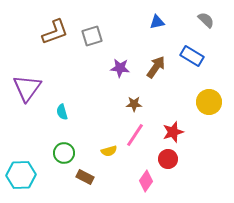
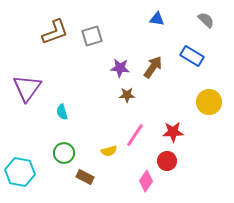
blue triangle: moved 3 px up; rotated 21 degrees clockwise
brown arrow: moved 3 px left
brown star: moved 7 px left, 9 px up
red star: rotated 15 degrees clockwise
red circle: moved 1 px left, 2 px down
cyan hexagon: moved 1 px left, 3 px up; rotated 12 degrees clockwise
